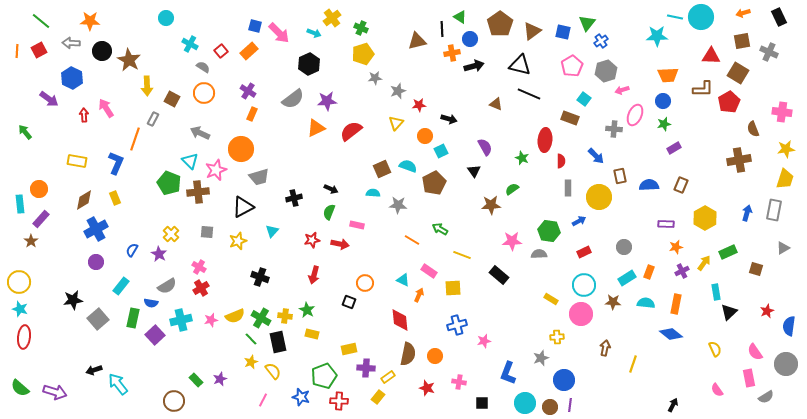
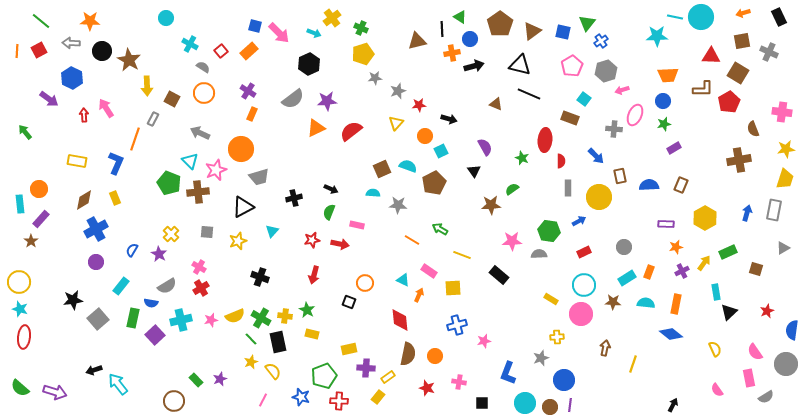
blue semicircle at (789, 326): moved 3 px right, 4 px down
